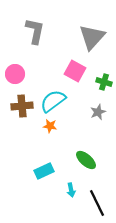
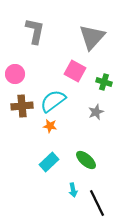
gray star: moved 2 px left
cyan rectangle: moved 5 px right, 9 px up; rotated 18 degrees counterclockwise
cyan arrow: moved 2 px right
